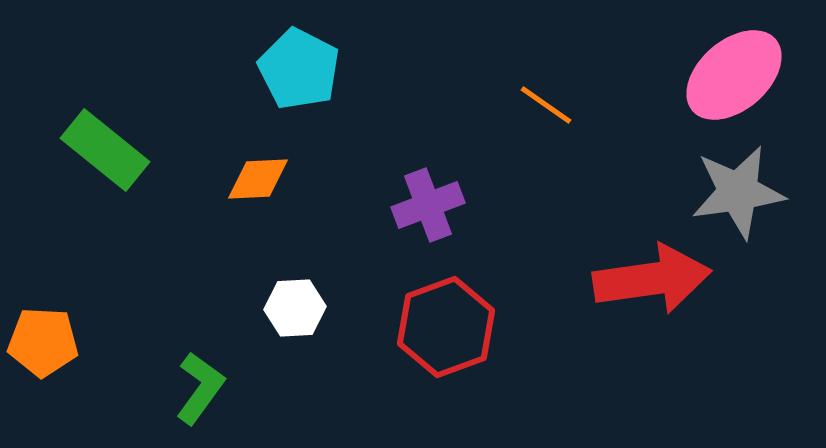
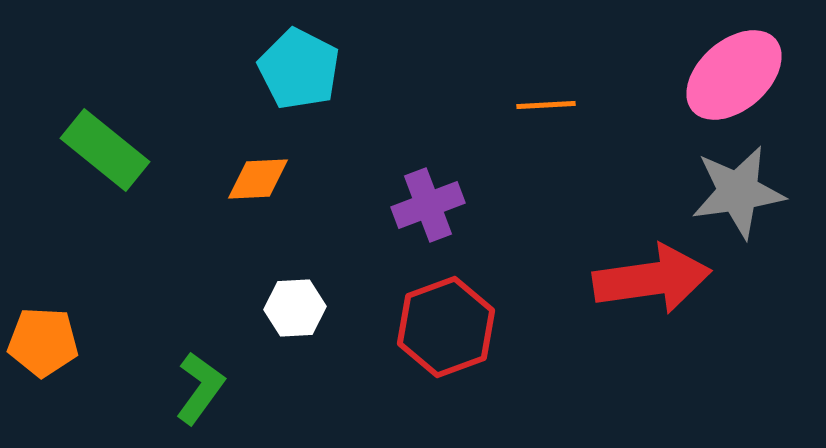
orange line: rotated 38 degrees counterclockwise
